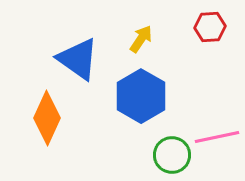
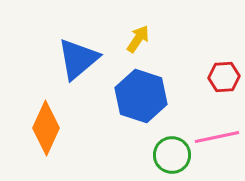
red hexagon: moved 14 px right, 50 px down
yellow arrow: moved 3 px left
blue triangle: rotated 45 degrees clockwise
blue hexagon: rotated 12 degrees counterclockwise
orange diamond: moved 1 px left, 10 px down
